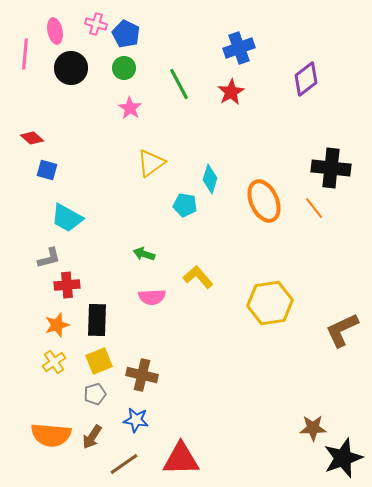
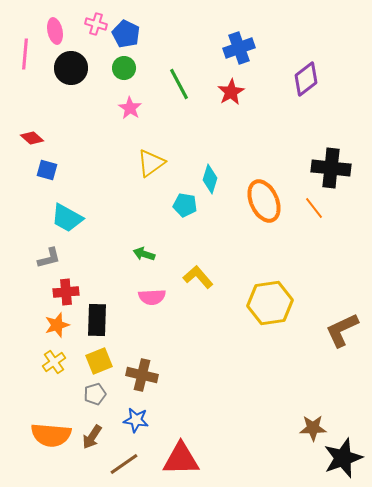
red cross: moved 1 px left, 7 px down
